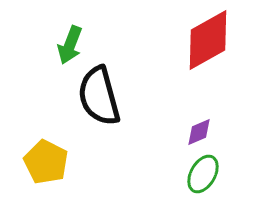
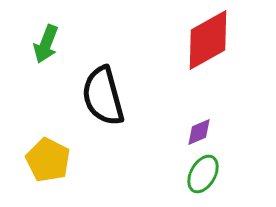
green arrow: moved 24 px left, 1 px up
black semicircle: moved 4 px right
yellow pentagon: moved 2 px right, 2 px up
